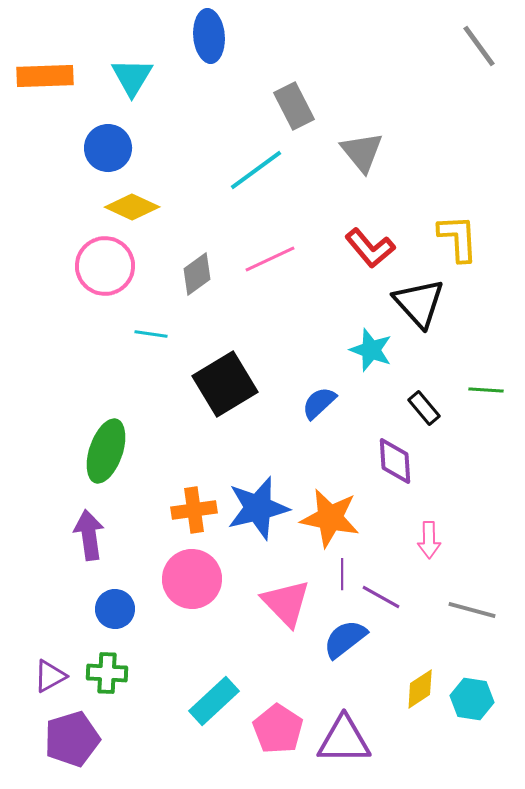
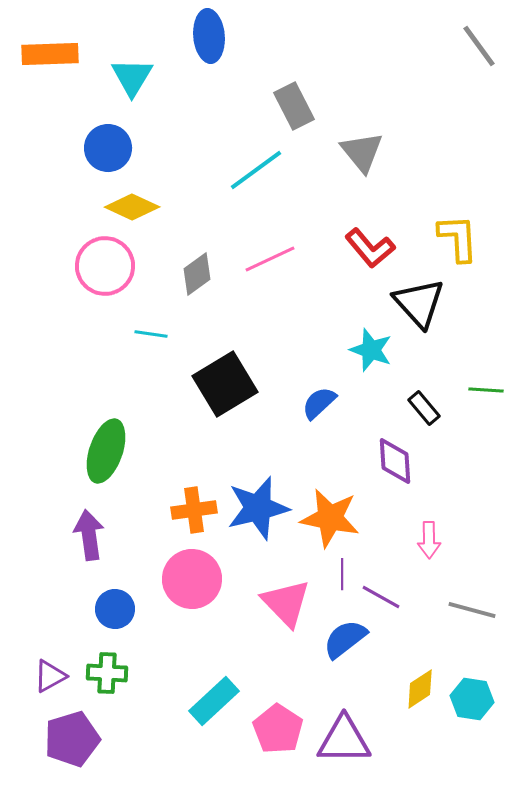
orange rectangle at (45, 76): moved 5 px right, 22 px up
